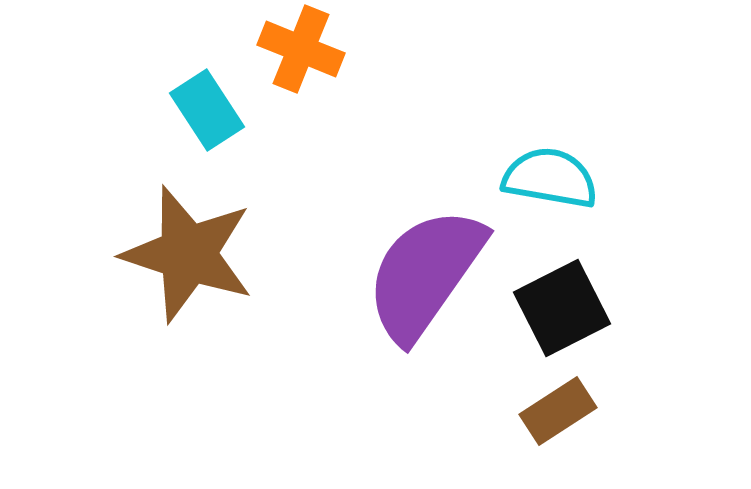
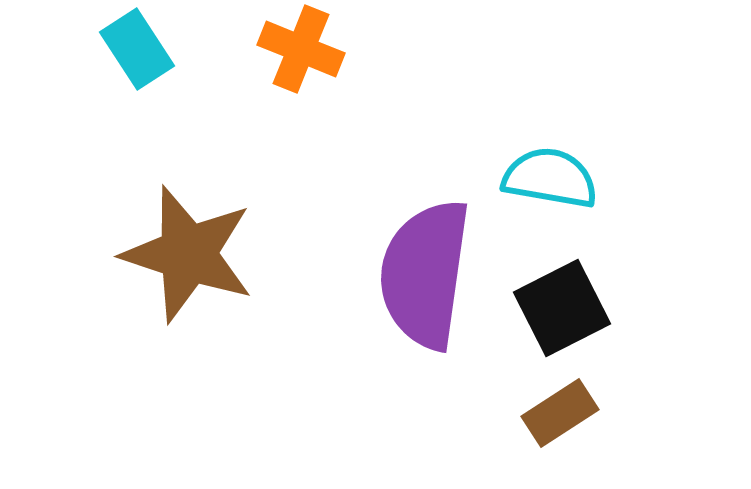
cyan rectangle: moved 70 px left, 61 px up
purple semicircle: rotated 27 degrees counterclockwise
brown rectangle: moved 2 px right, 2 px down
